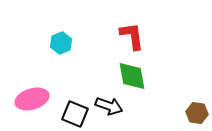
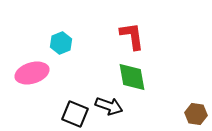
green diamond: moved 1 px down
pink ellipse: moved 26 px up
brown hexagon: moved 1 px left, 1 px down
